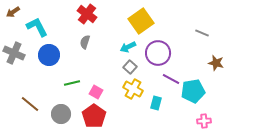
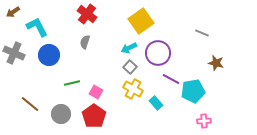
cyan arrow: moved 1 px right, 1 px down
cyan rectangle: rotated 56 degrees counterclockwise
